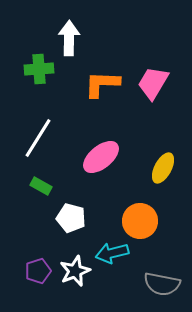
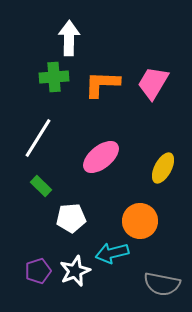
green cross: moved 15 px right, 8 px down
green rectangle: rotated 15 degrees clockwise
white pentagon: rotated 20 degrees counterclockwise
